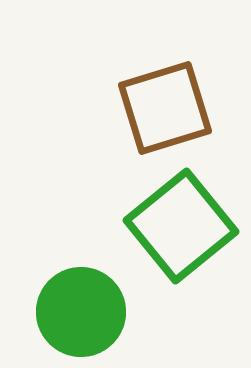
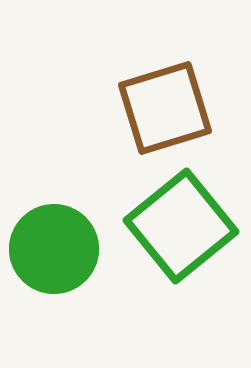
green circle: moved 27 px left, 63 px up
